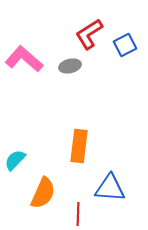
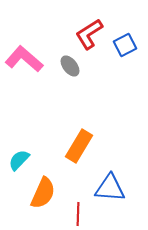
gray ellipse: rotated 65 degrees clockwise
orange rectangle: rotated 24 degrees clockwise
cyan semicircle: moved 4 px right
